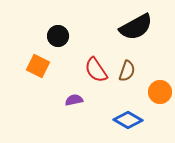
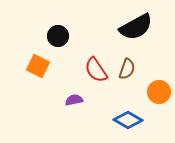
brown semicircle: moved 2 px up
orange circle: moved 1 px left
